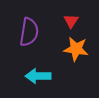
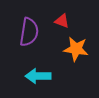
red triangle: moved 9 px left; rotated 42 degrees counterclockwise
